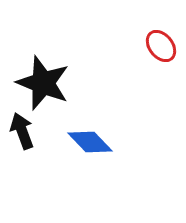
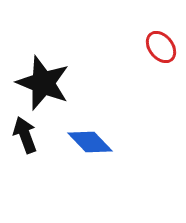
red ellipse: moved 1 px down
black arrow: moved 3 px right, 4 px down
